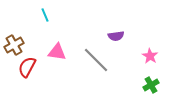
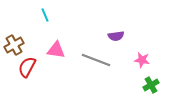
pink triangle: moved 1 px left, 2 px up
pink star: moved 8 px left, 4 px down; rotated 21 degrees counterclockwise
gray line: rotated 24 degrees counterclockwise
